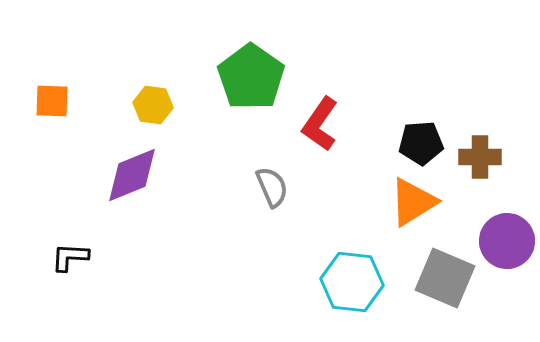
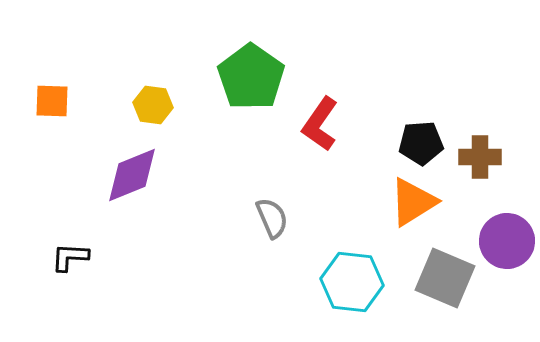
gray semicircle: moved 31 px down
